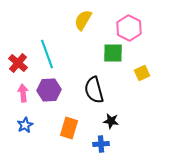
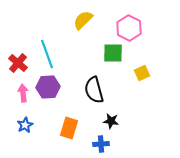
yellow semicircle: rotated 15 degrees clockwise
purple hexagon: moved 1 px left, 3 px up
